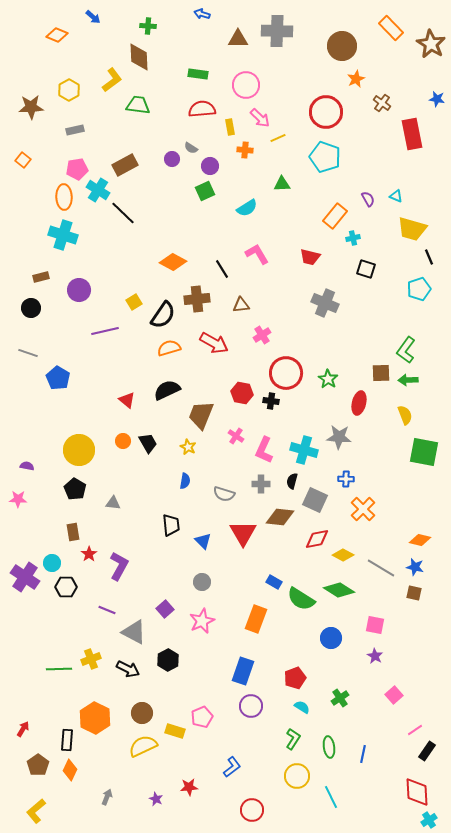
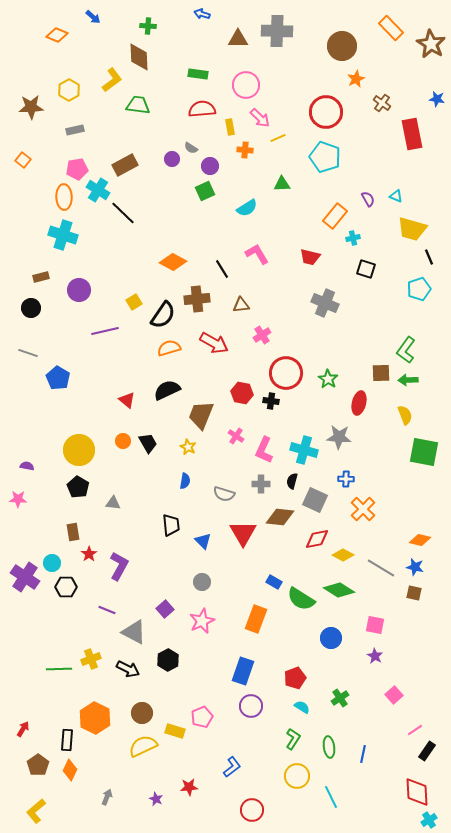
black pentagon at (75, 489): moved 3 px right, 2 px up
